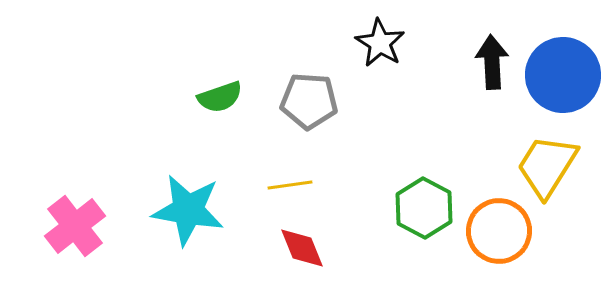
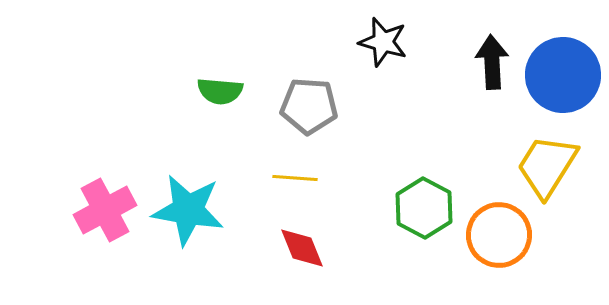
black star: moved 3 px right, 1 px up; rotated 15 degrees counterclockwise
green semicircle: moved 6 px up; rotated 24 degrees clockwise
gray pentagon: moved 5 px down
yellow line: moved 5 px right, 7 px up; rotated 12 degrees clockwise
pink cross: moved 30 px right, 16 px up; rotated 10 degrees clockwise
orange circle: moved 4 px down
